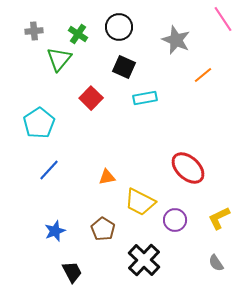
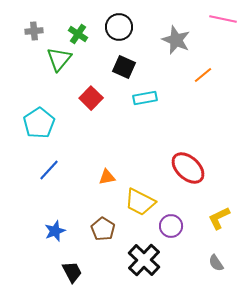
pink line: rotated 44 degrees counterclockwise
purple circle: moved 4 px left, 6 px down
